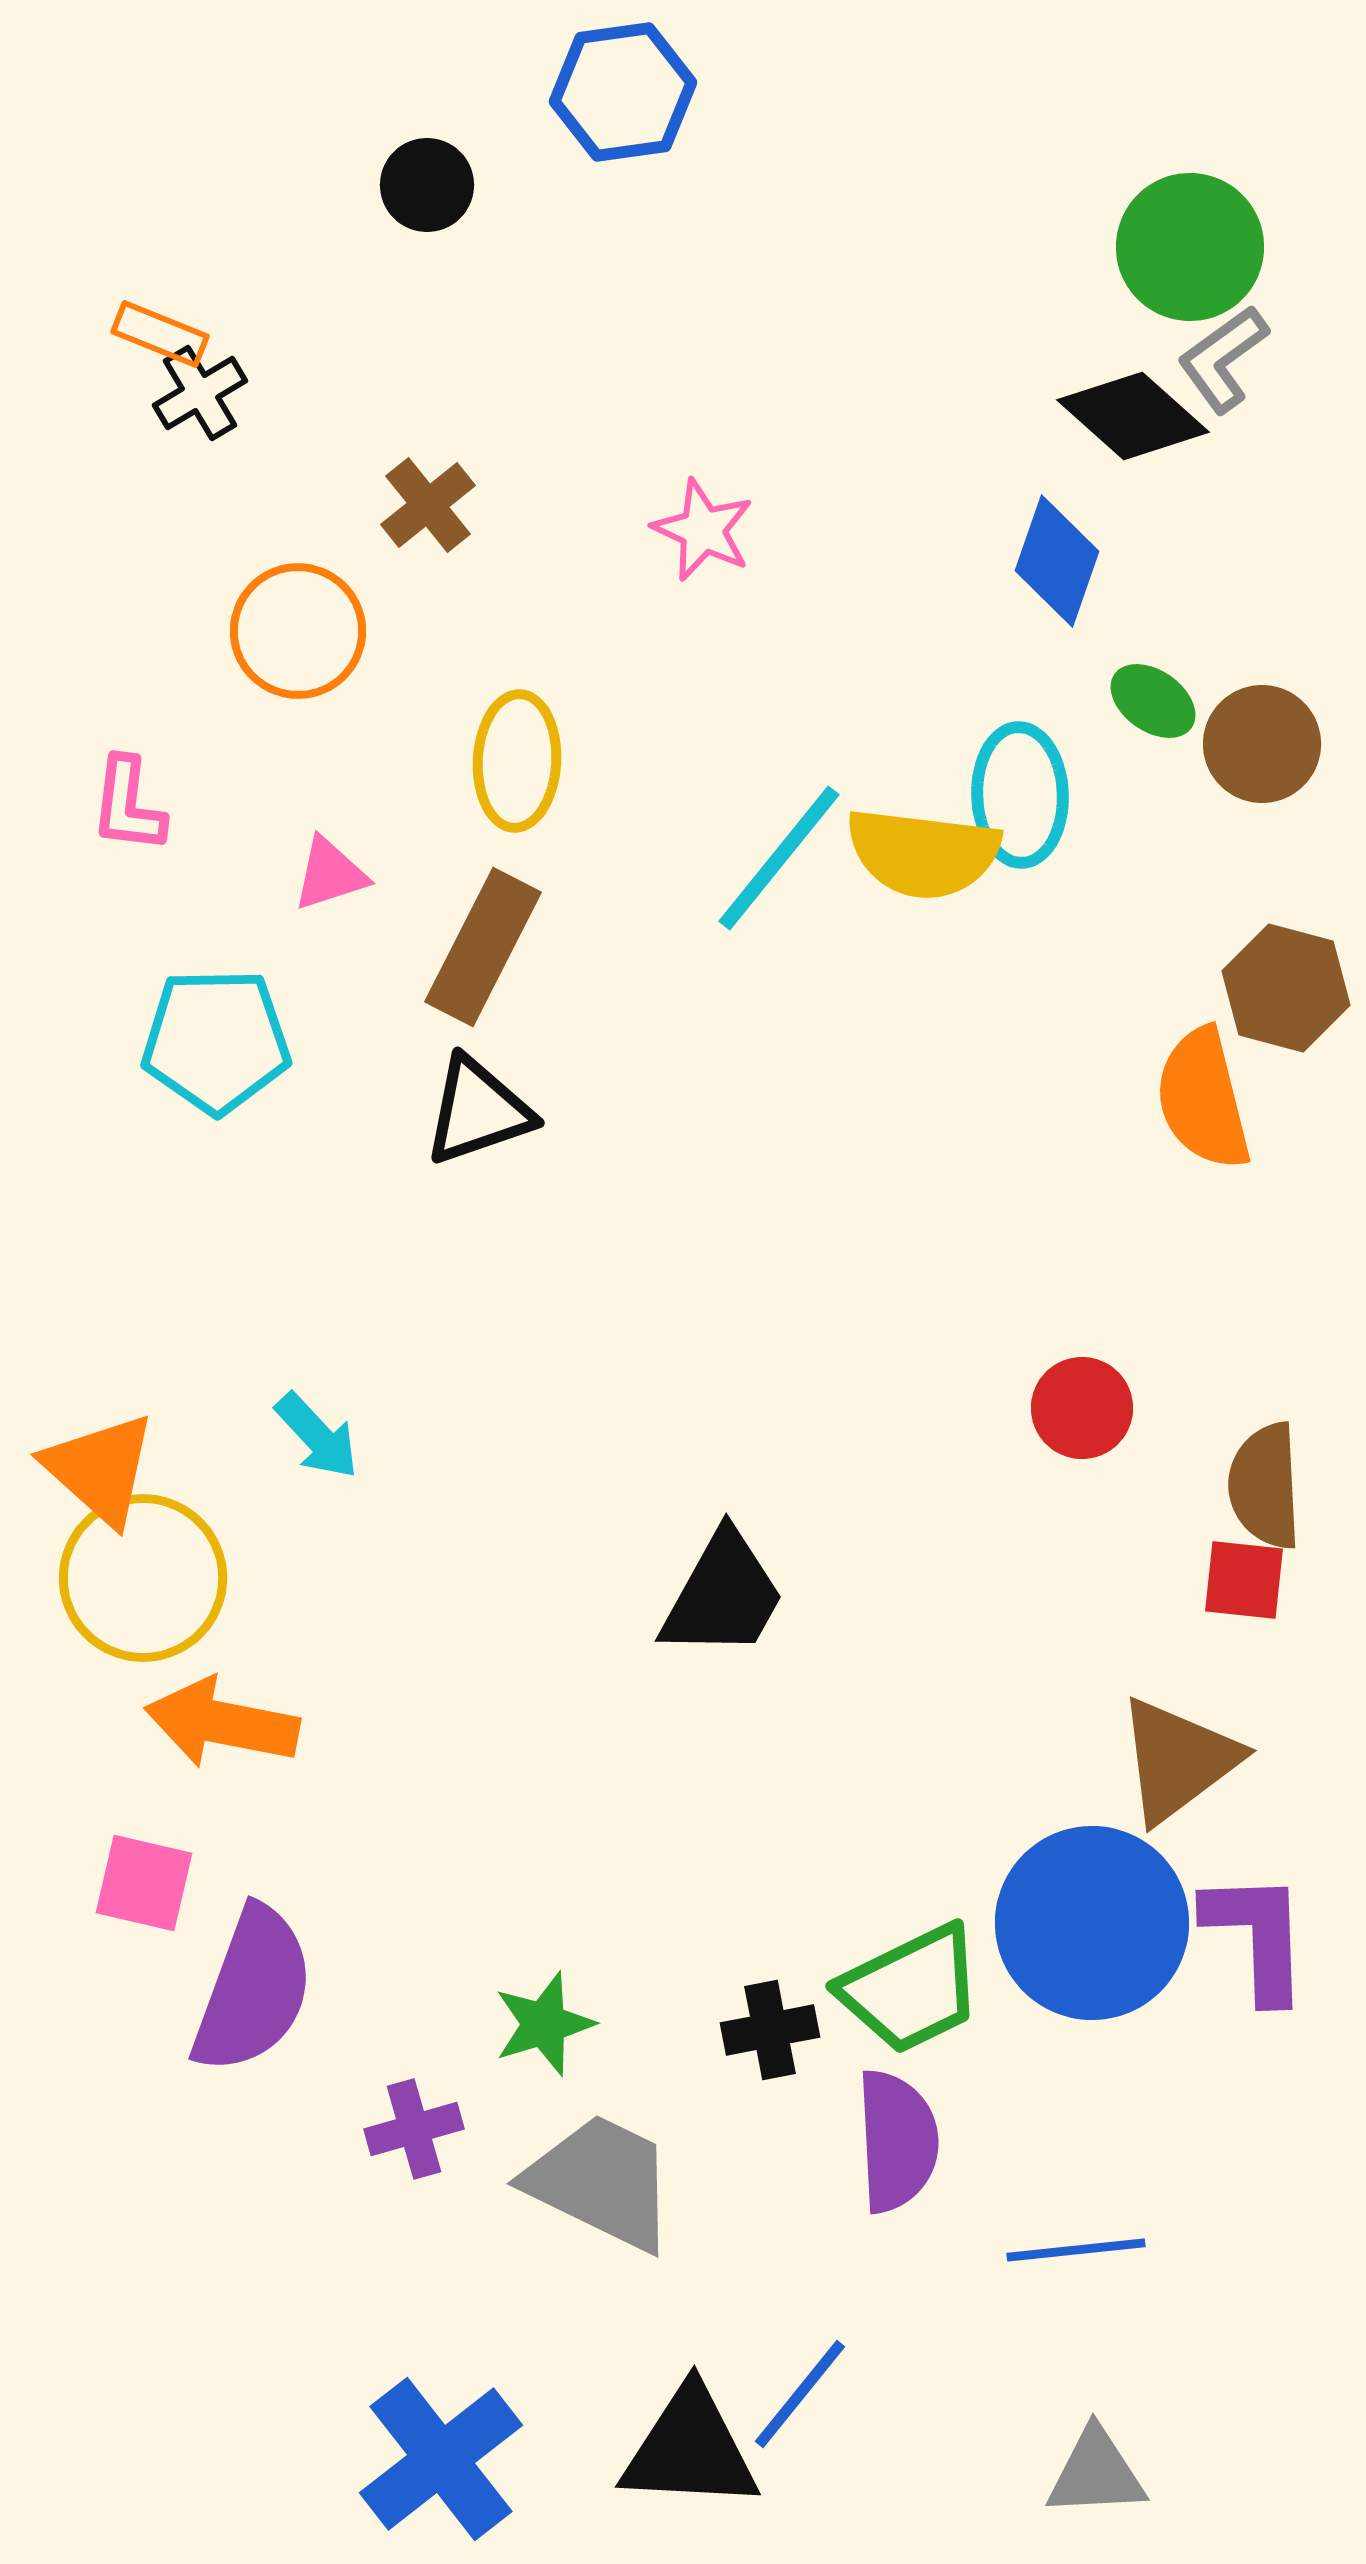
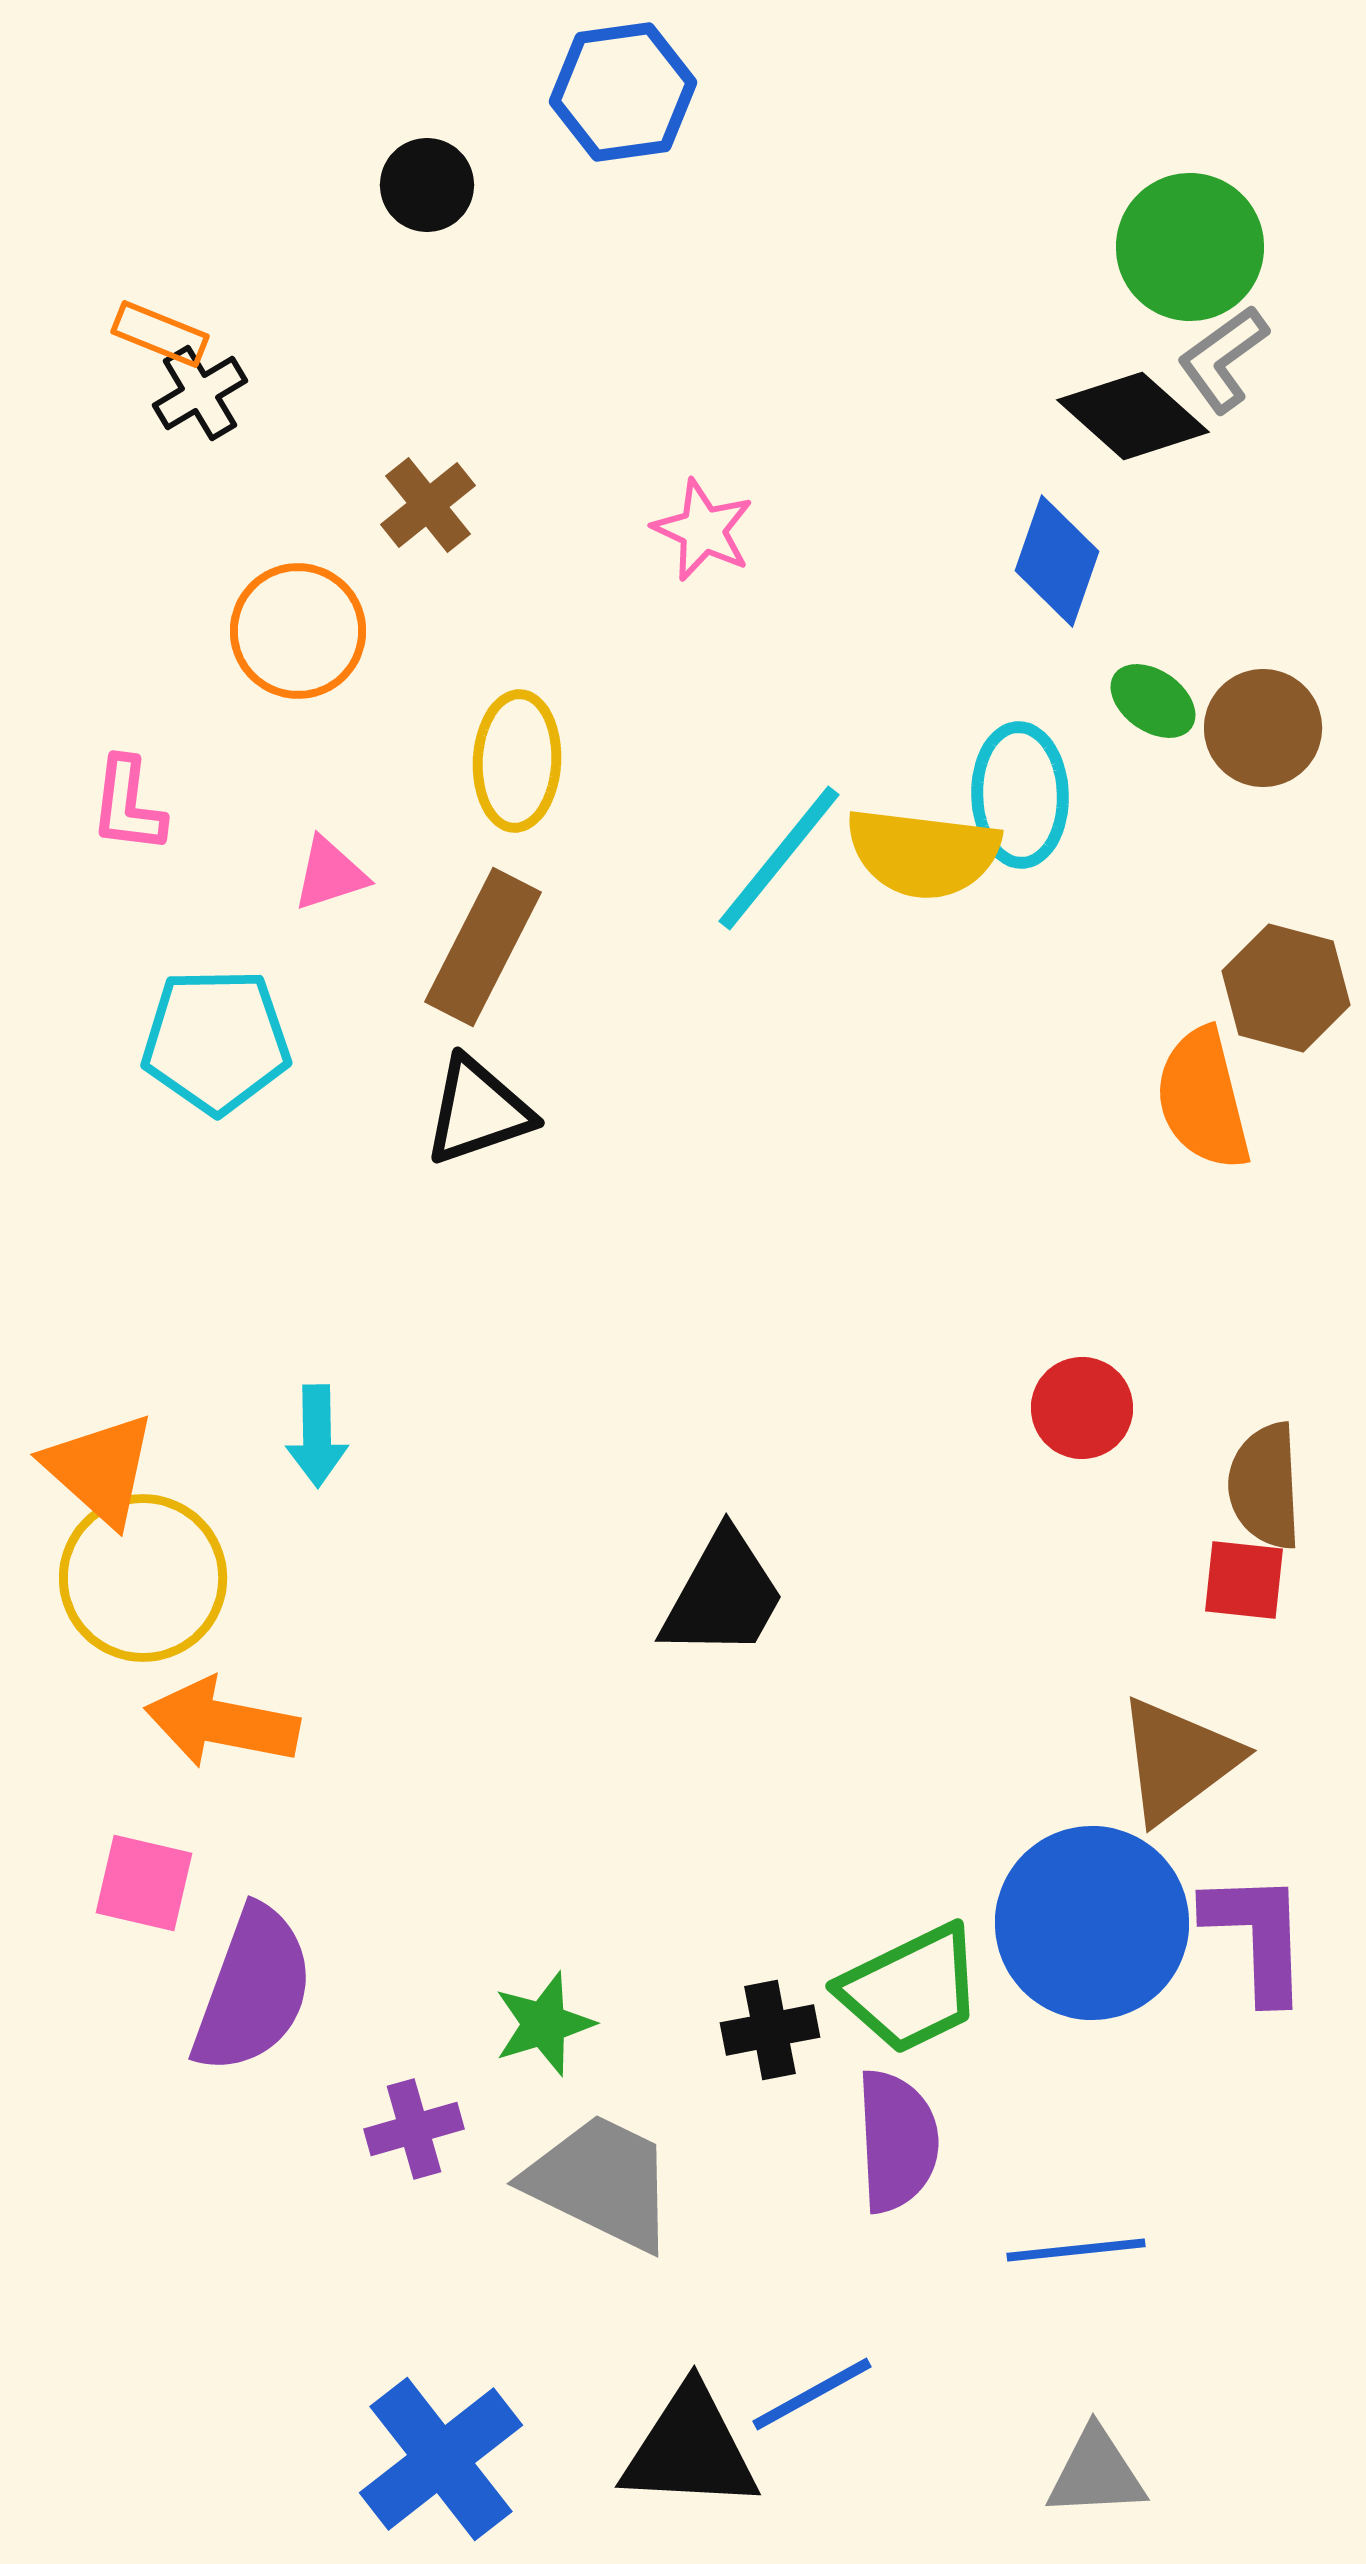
brown circle at (1262, 744): moved 1 px right, 16 px up
cyan arrow at (317, 1436): rotated 42 degrees clockwise
blue line at (800, 2394): moved 12 px right; rotated 22 degrees clockwise
